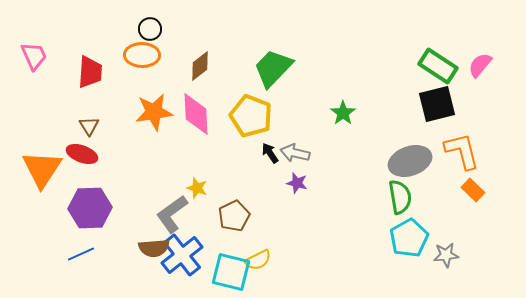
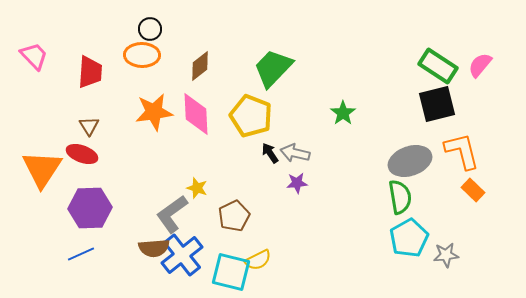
pink trapezoid: rotated 20 degrees counterclockwise
purple star: rotated 20 degrees counterclockwise
